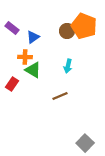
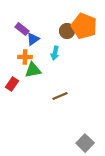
purple rectangle: moved 10 px right, 1 px down
blue triangle: moved 2 px down
cyan arrow: moved 13 px left, 13 px up
green triangle: rotated 42 degrees counterclockwise
